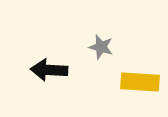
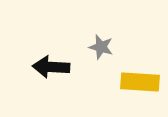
black arrow: moved 2 px right, 3 px up
